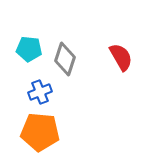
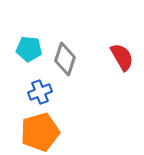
red semicircle: moved 1 px right
orange pentagon: rotated 21 degrees counterclockwise
